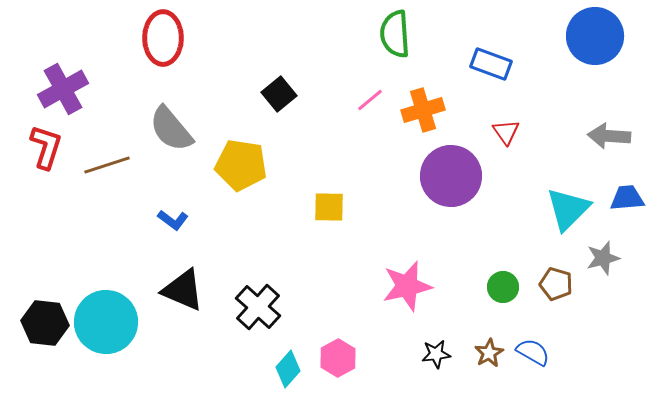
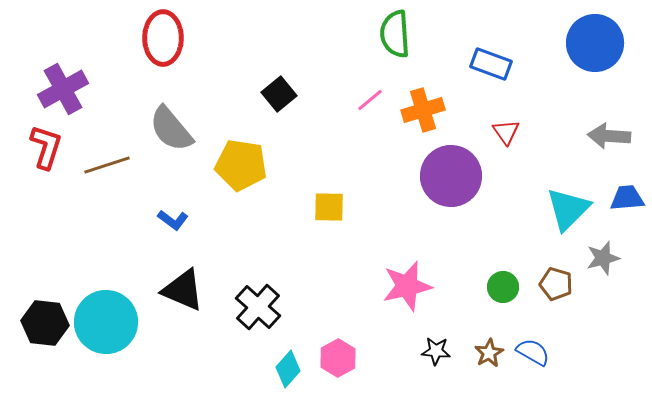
blue circle: moved 7 px down
black star: moved 3 px up; rotated 12 degrees clockwise
